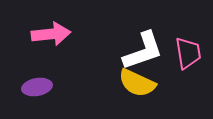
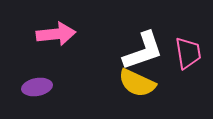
pink arrow: moved 5 px right
